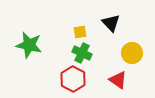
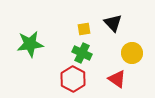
black triangle: moved 2 px right
yellow square: moved 4 px right, 3 px up
green star: moved 1 px right, 1 px up; rotated 20 degrees counterclockwise
red triangle: moved 1 px left, 1 px up
